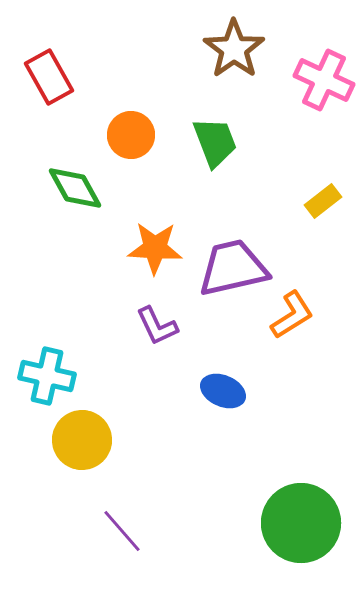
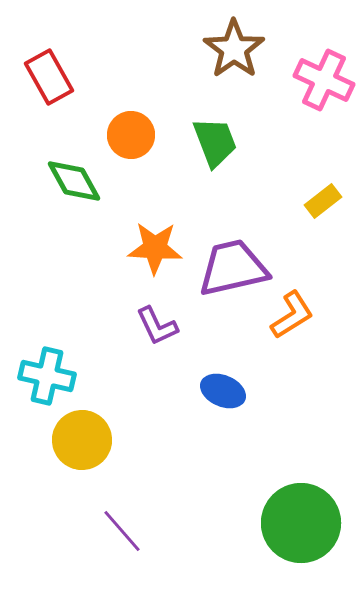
green diamond: moved 1 px left, 7 px up
